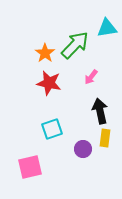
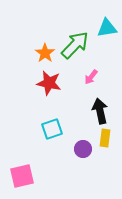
pink square: moved 8 px left, 9 px down
